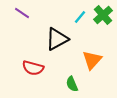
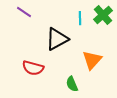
purple line: moved 2 px right, 1 px up
cyan line: moved 1 px down; rotated 40 degrees counterclockwise
